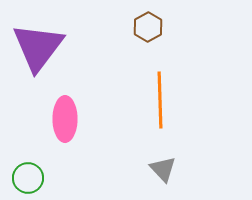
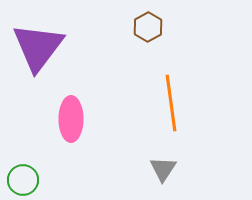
orange line: moved 11 px right, 3 px down; rotated 6 degrees counterclockwise
pink ellipse: moved 6 px right
gray triangle: rotated 16 degrees clockwise
green circle: moved 5 px left, 2 px down
